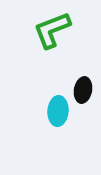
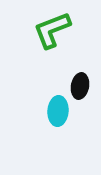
black ellipse: moved 3 px left, 4 px up
